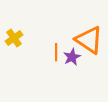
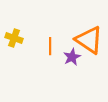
yellow cross: rotated 36 degrees counterclockwise
orange line: moved 6 px left, 6 px up
